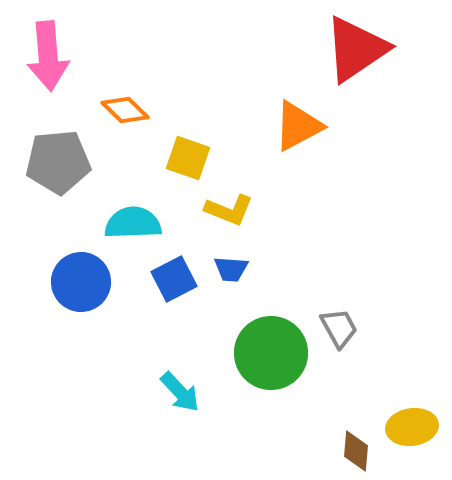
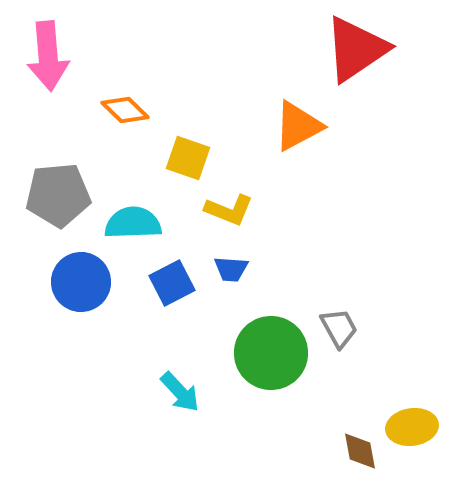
gray pentagon: moved 33 px down
blue square: moved 2 px left, 4 px down
brown diamond: moved 4 px right; rotated 15 degrees counterclockwise
